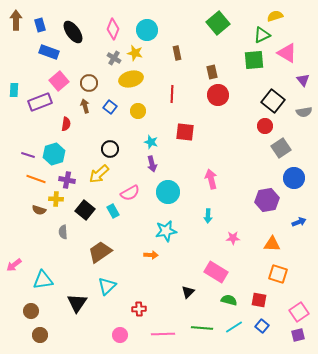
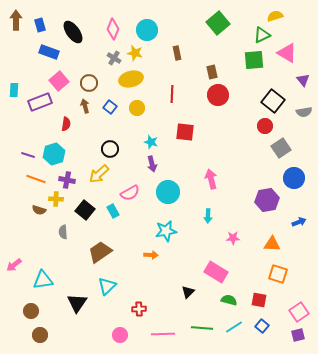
yellow circle at (138, 111): moved 1 px left, 3 px up
